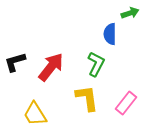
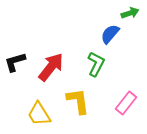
blue semicircle: rotated 40 degrees clockwise
yellow L-shape: moved 9 px left, 3 px down
yellow trapezoid: moved 4 px right
